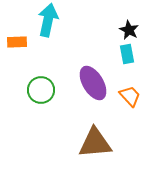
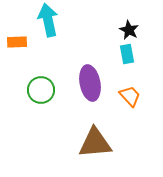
cyan arrow: rotated 24 degrees counterclockwise
purple ellipse: moved 3 px left; rotated 20 degrees clockwise
